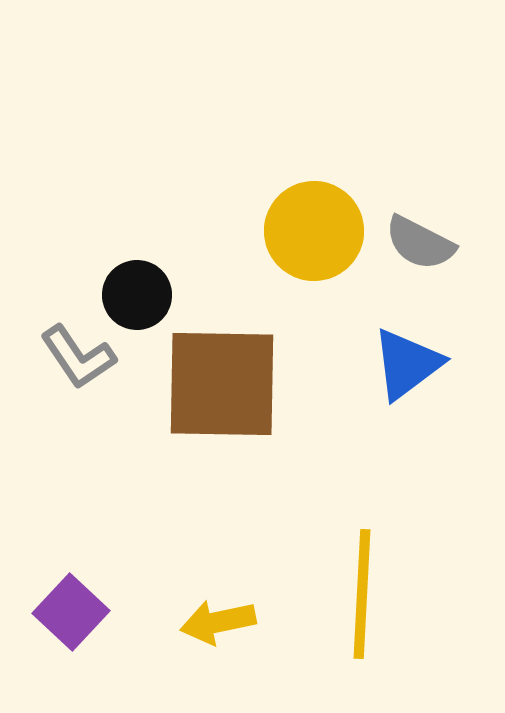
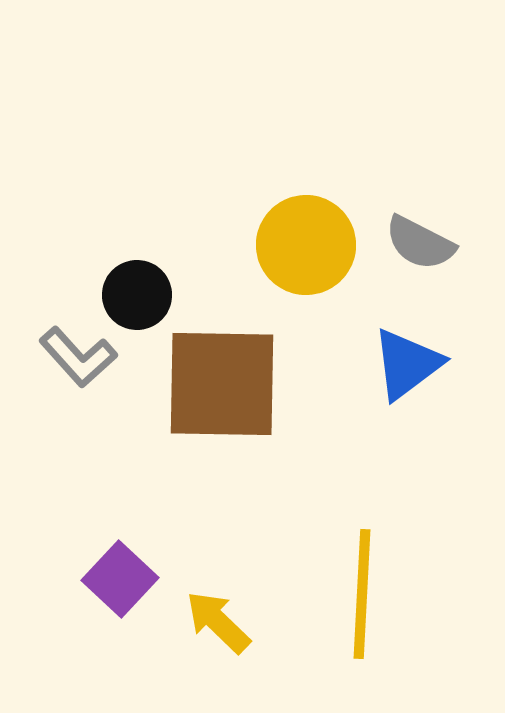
yellow circle: moved 8 px left, 14 px down
gray L-shape: rotated 8 degrees counterclockwise
purple square: moved 49 px right, 33 px up
yellow arrow: rotated 56 degrees clockwise
